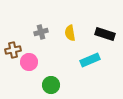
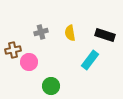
black rectangle: moved 1 px down
cyan rectangle: rotated 30 degrees counterclockwise
green circle: moved 1 px down
